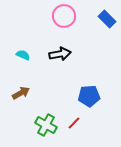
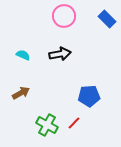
green cross: moved 1 px right
